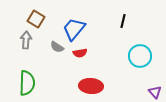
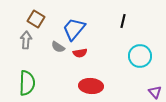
gray semicircle: moved 1 px right
